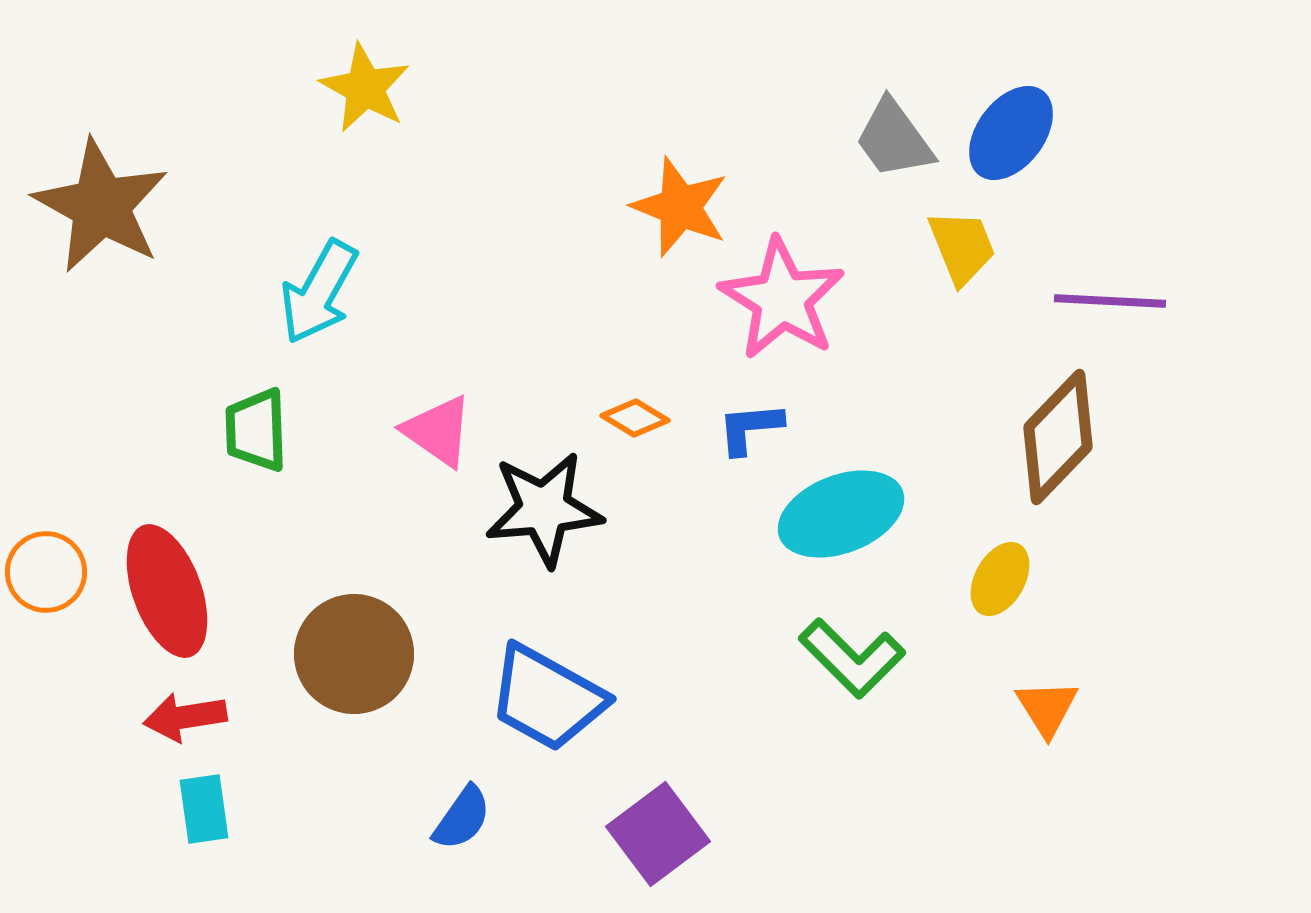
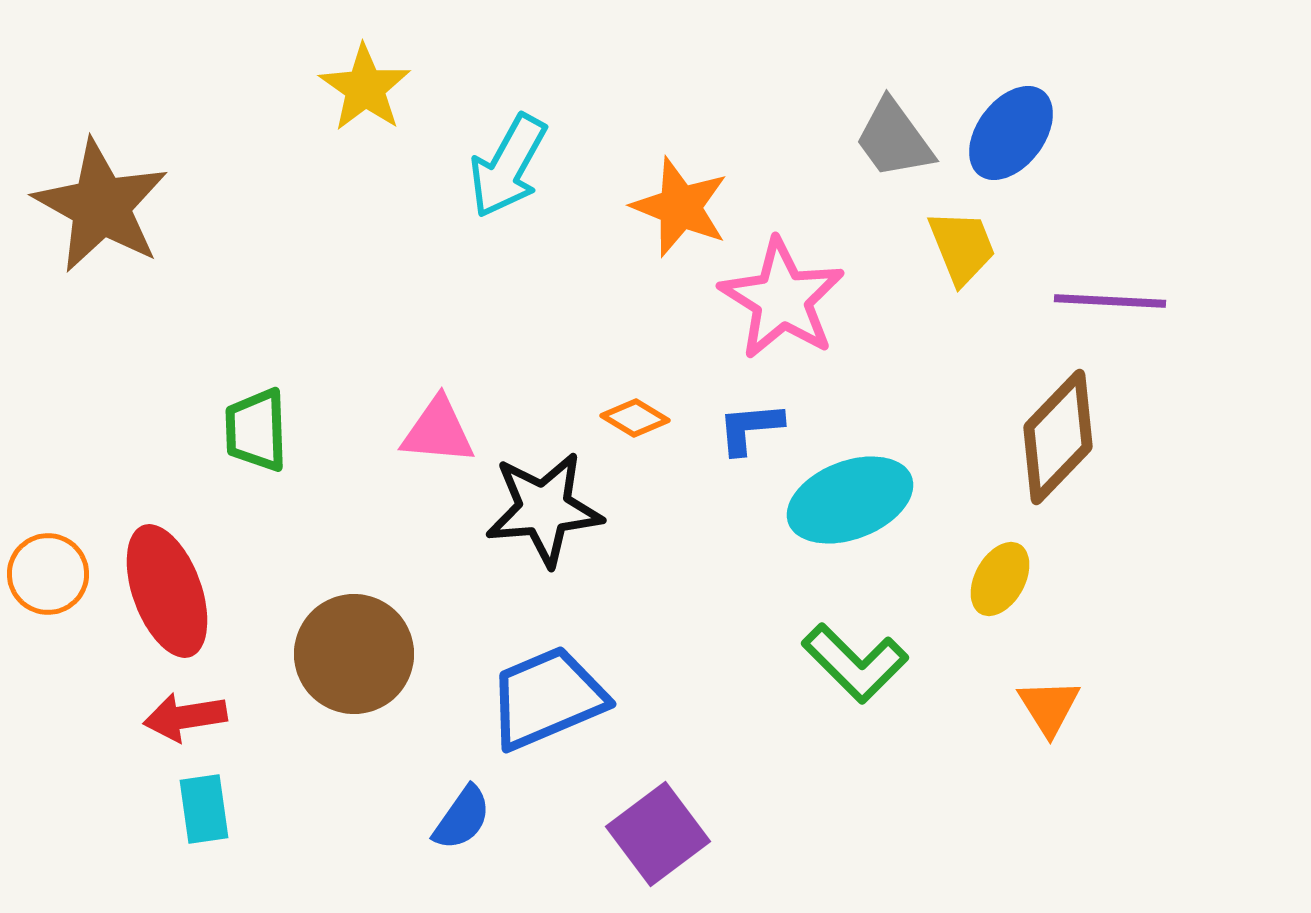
yellow star: rotated 6 degrees clockwise
cyan arrow: moved 189 px right, 126 px up
pink triangle: rotated 30 degrees counterclockwise
cyan ellipse: moved 9 px right, 14 px up
orange circle: moved 2 px right, 2 px down
green L-shape: moved 3 px right, 5 px down
blue trapezoid: rotated 128 degrees clockwise
orange triangle: moved 2 px right, 1 px up
